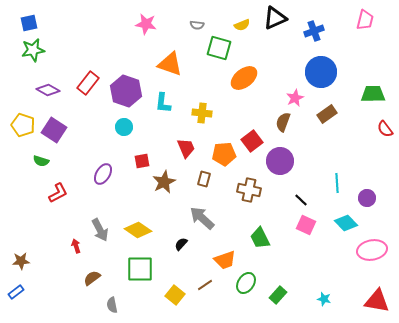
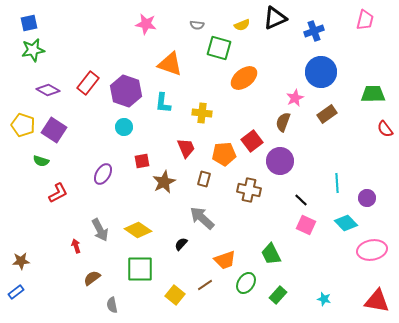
green trapezoid at (260, 238): moved 11 px right, 16 px down
